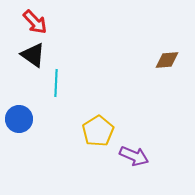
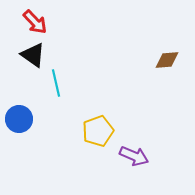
cyan line: rotated 16 degrees counterclockwise
yellow pentagon: rotated 12 degrees clockwise
